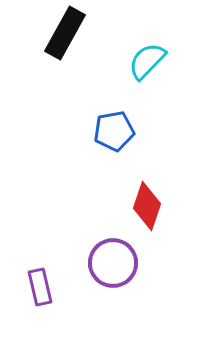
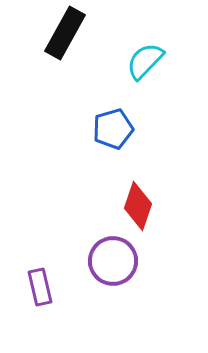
cyan semicircle: moved 2 px left
blue pentagon: moved 1 px left, 2 px up; rotated 6 degrees counterclockwise
red diamond: moved 9 px left
purple circle: moved 2 px up
